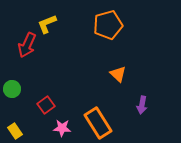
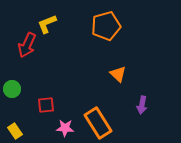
orange pentagon: moved 2 px left, 1 px down
red square: rotated 30 degrees clockwise
pink star: moved 3 px right
